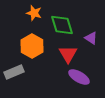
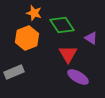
green diamond: rotated 15 degrees counterclockwise
orange hexagon: moved 5 px left, 8 px up; rotated 10 degrees clockwise
purple ellipse: moved 1 px left
